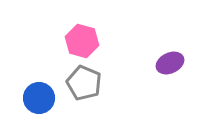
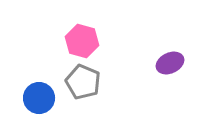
gray pentagon: moved 1 px left, 1 px up
